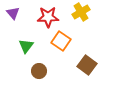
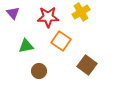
green triangle: rotated 42 degrees clockwise
